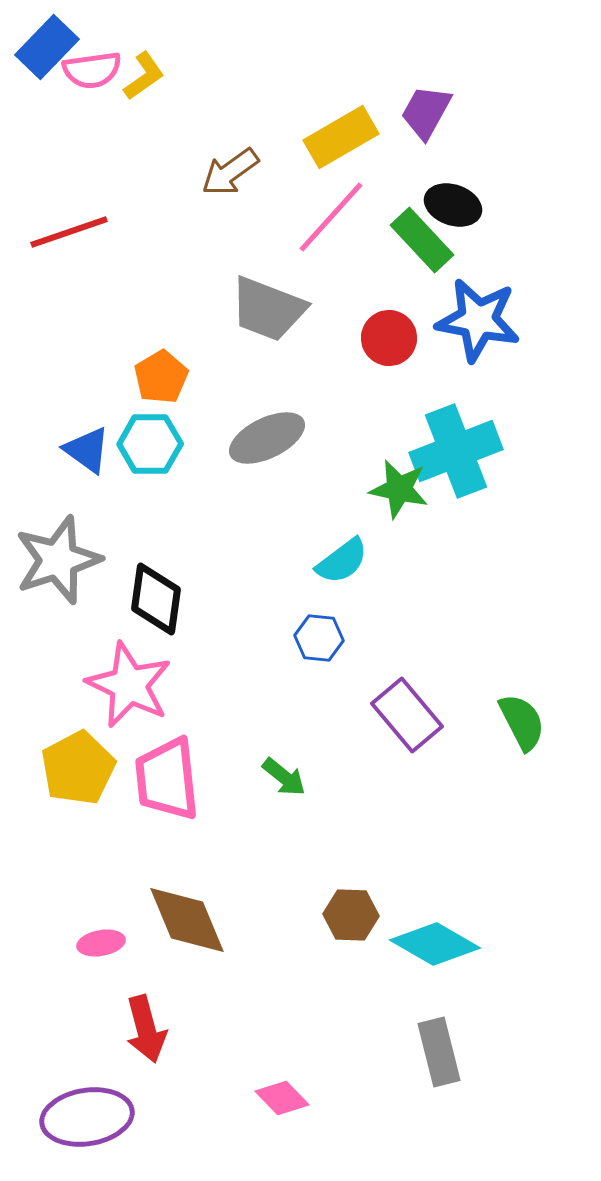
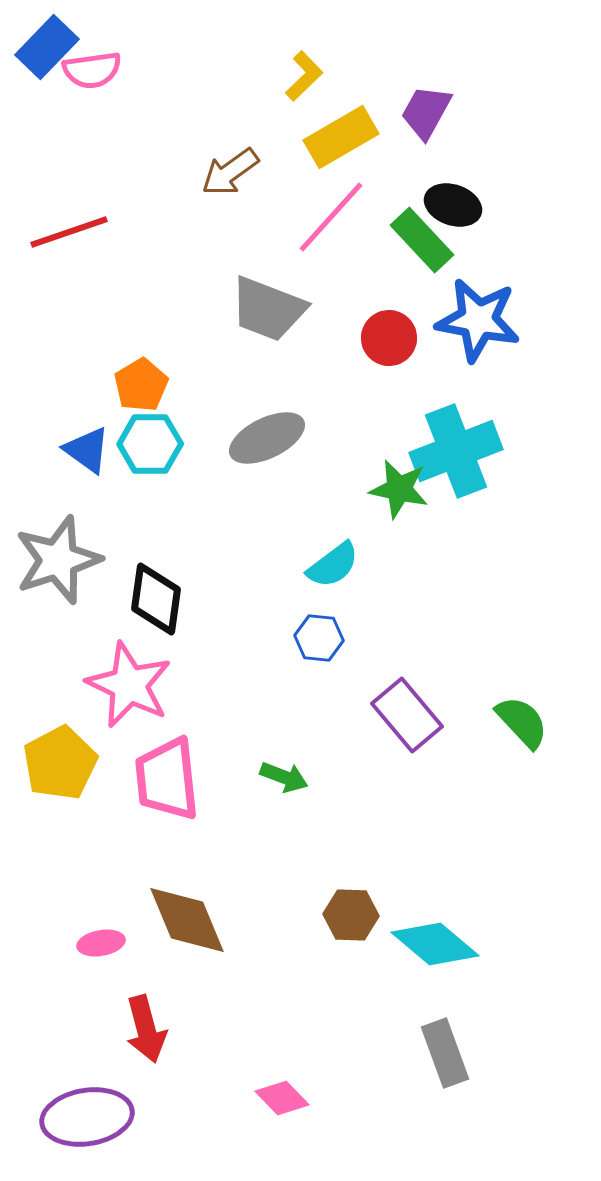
yellow L-shape: moved 160 px right; rotated 9 degrees counterclockwise
orange pentagon: moved 20 px left, 8 px down
cyan semicircle: moved 9 px left, 4 px down
green semicircle: rotated 16 degrees counterclockwise
yellow pentagon: moved 18 px left, 5 px up
green arrow: rotated 18 degrees counterclockwise
cyan diamond: rotated 10 degrees clockwise
gray rectangle: moved 6 px right, 1 px down; rotated 6 degrees counterclockwise
